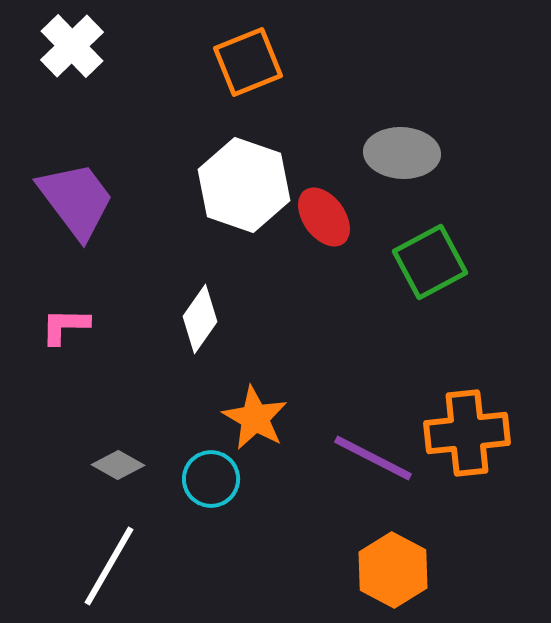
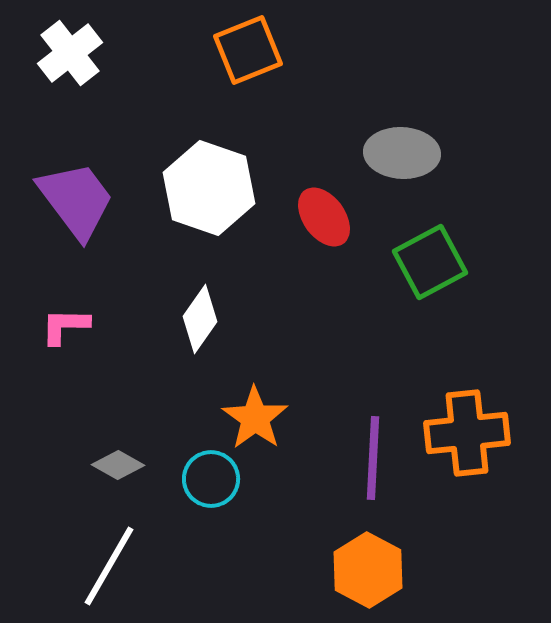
white cross: moved 2 px left, 7 px down; rotated 6 degrees clockwise
orange square: moved 12 px up
white hexagon: moved 35 px left, 3 px down
orange star: rotated 6 degrees clockwise
purple line: rotated 66 degrees clockwise
orange hexagon: moved 25 px left
